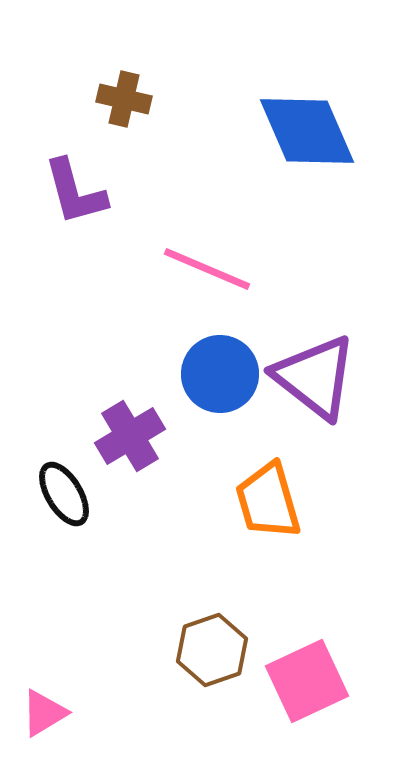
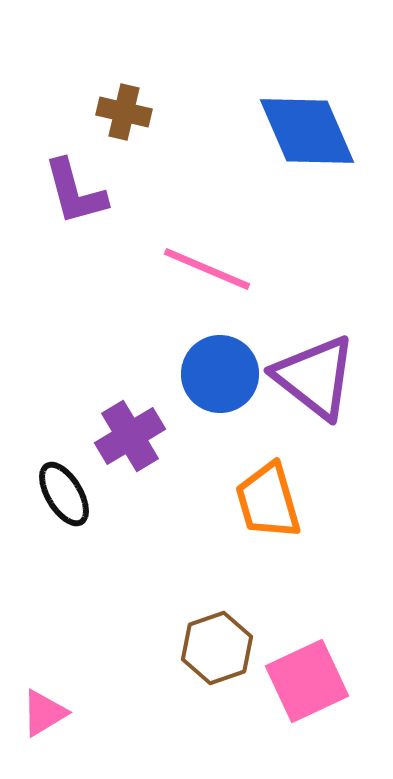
brown cross: moved 13 px down
brown hexagon: moved 5 px right, 2 px up
